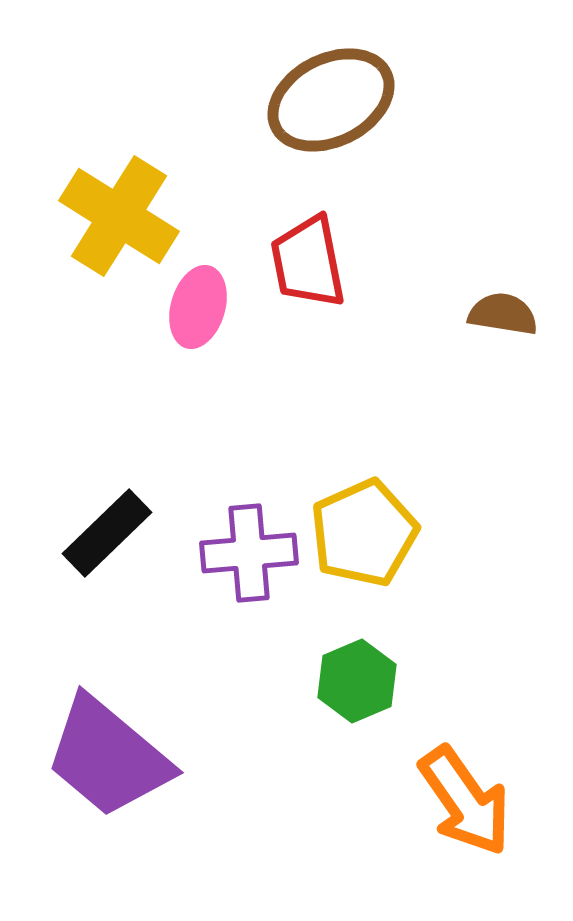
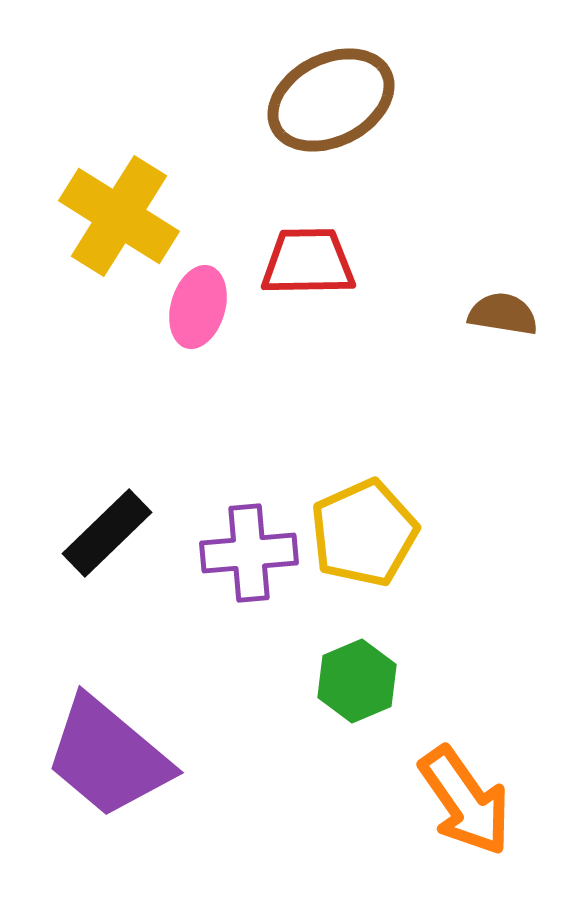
red trapezoid: rotated 100 degrees clockwise
